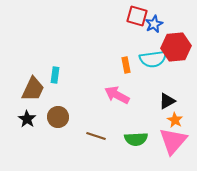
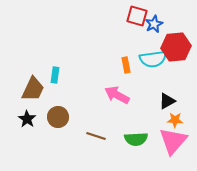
orange star: rotated 28 degrees counterclockwise
